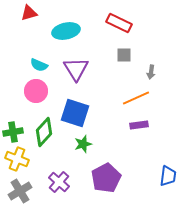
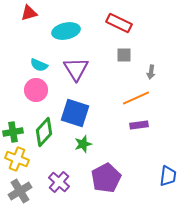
pink circle: moved 1 px up
